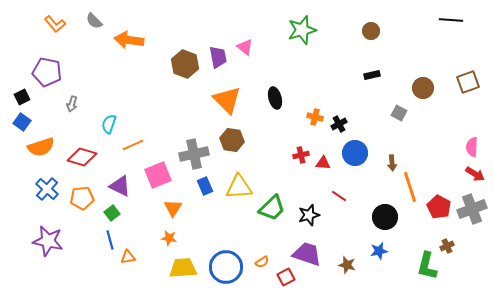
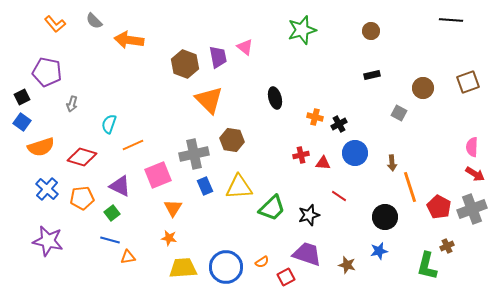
orange triangle at (227, 100): moved 18 px left
blue line at (110, 240): rotated 60 degrees counterclockwise
